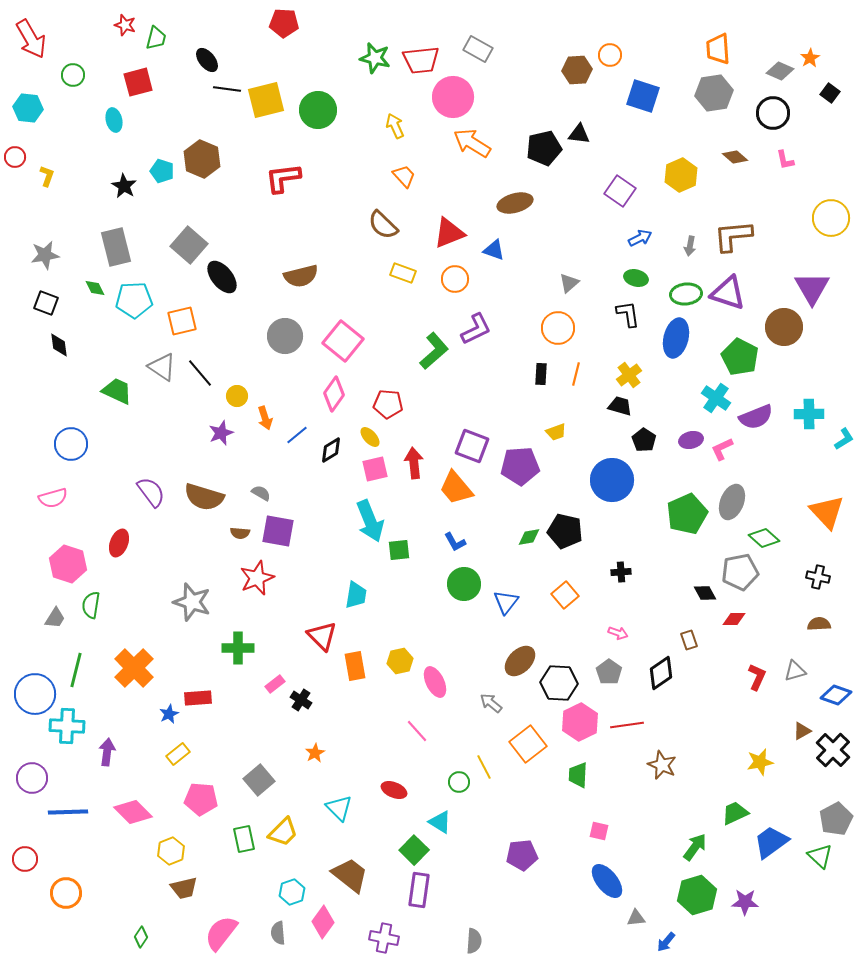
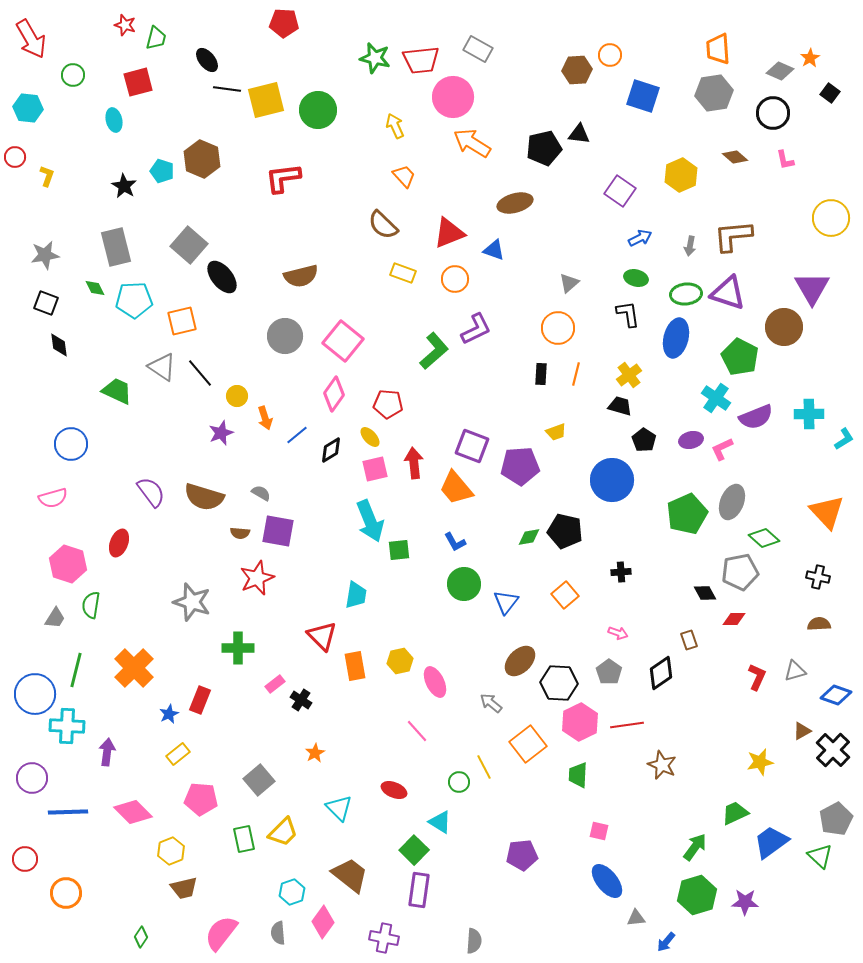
red rectangle at (198, 698): moved 2 px right, 2 px down; rotated 64 degrees counterclockwise
